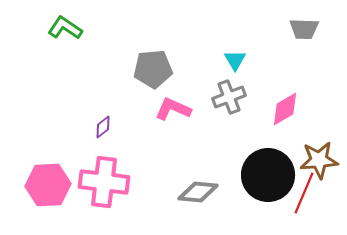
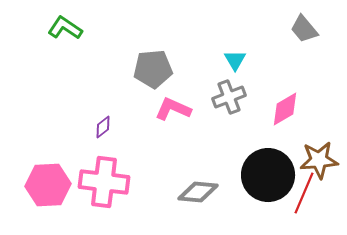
gray trapezoid: rotated 48 degrees clockwise
